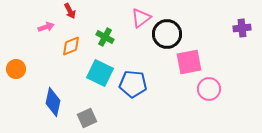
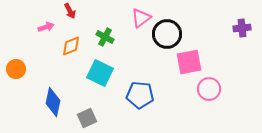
blue pentagon: moved 7 px right, 11 px down
